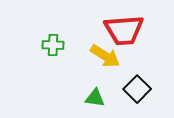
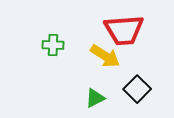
green triangle: rotated 35 degrees counterclockwise
